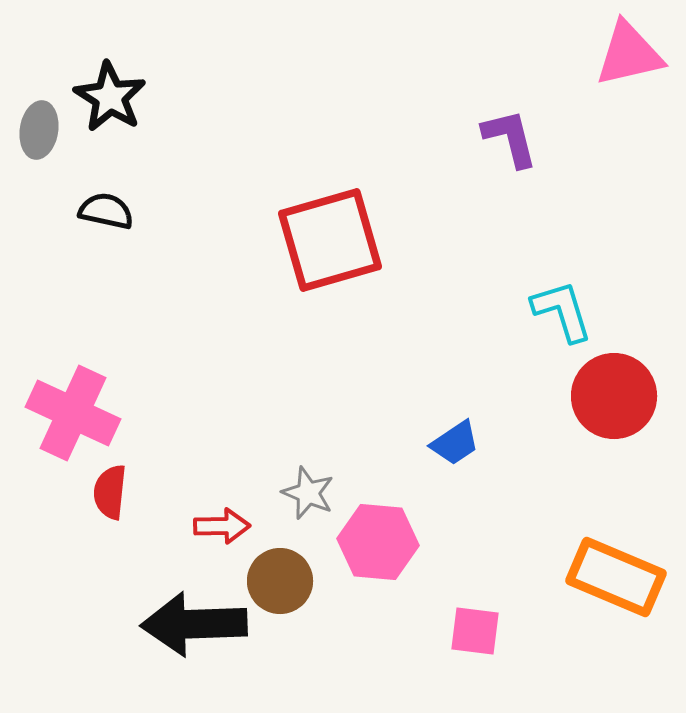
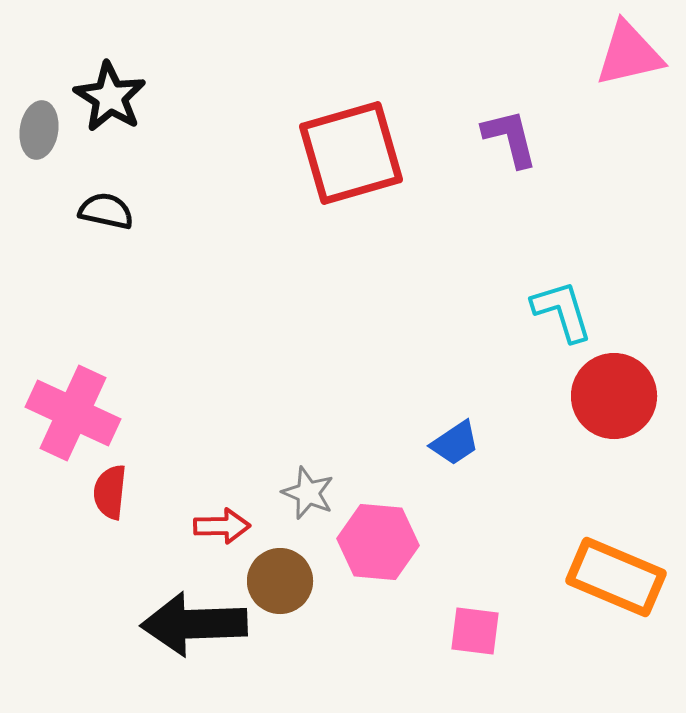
red square: moved 21 px right, 87 px up
